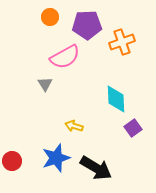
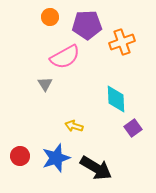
red circle: moved 8 px right, 5 px up
